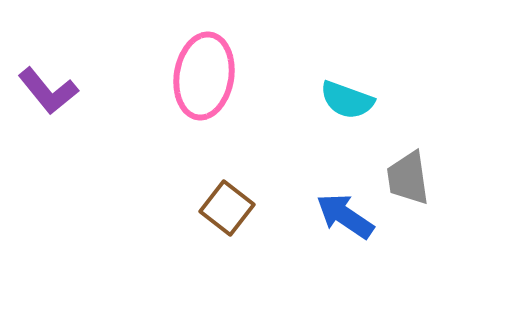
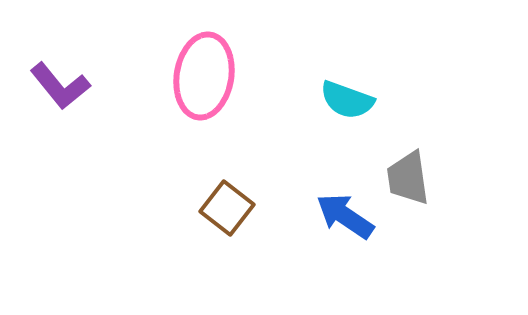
purple L-shape: moved 12 px right, 5 px up
